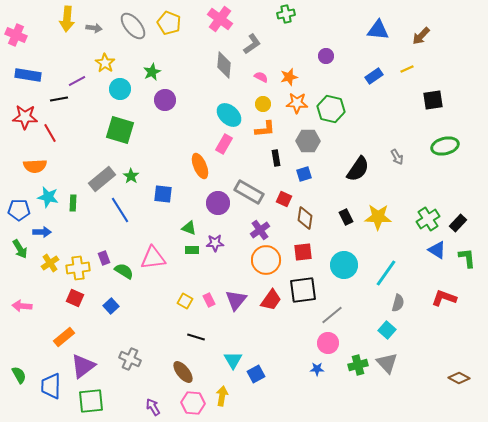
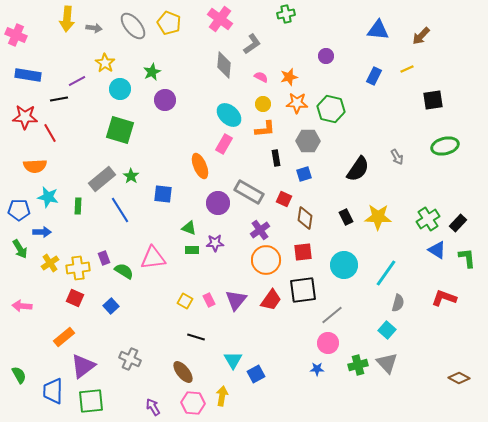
blue rectangle at (374, 76): rotated 30 degrees counterclockwise
green rectangle at (73, 203): moved 5 px right, 3 px down
blue trapezoid at (51, 386): moved 2 px right, 5 px down
